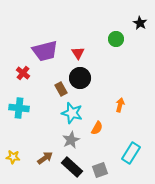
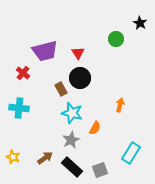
orange semicircle: moved 2 px left
yellow star: rotated 16 degrees clockwise
